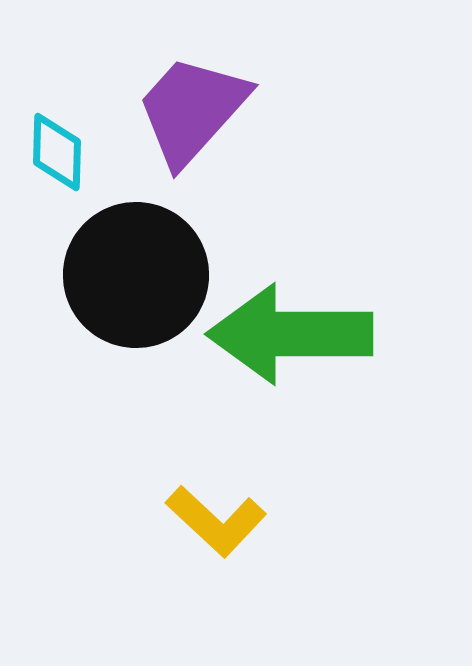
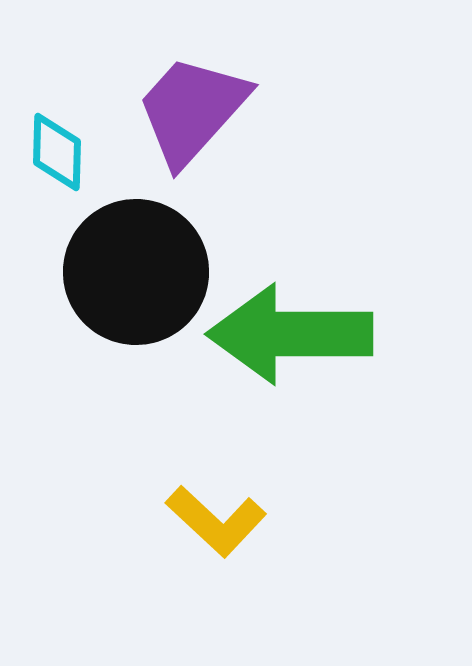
black circle: moved 3 px up
